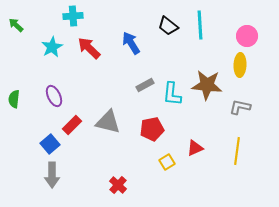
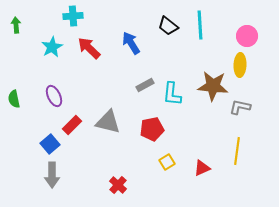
green arrow: rotated 42 degrees clockwise
brown star: moved 6 px right, 1 px down
green semicircle: rotated 18 degrees counterclockwise
red triangle: moved 7 px right, 20 px down
